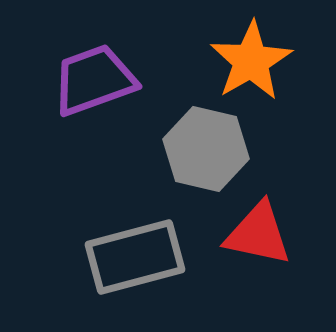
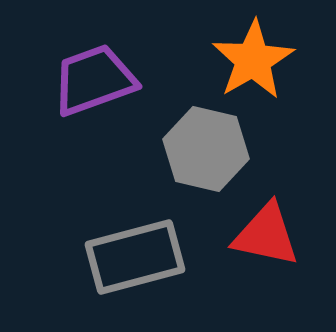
orange star: moved 2 px right, 1 px up
red triangle: moved 8 px right, 1 px down
